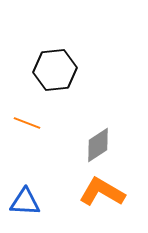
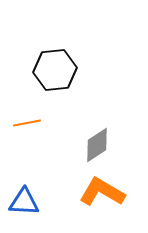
orange line: rotated 32 degrees counterclockwise
gray diamond: moved 1 px left
blue triangle: moved 1 px left
